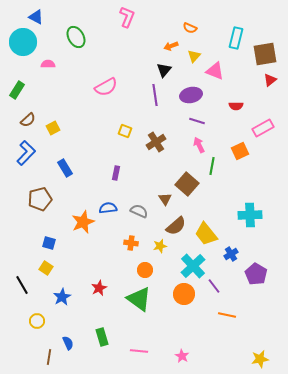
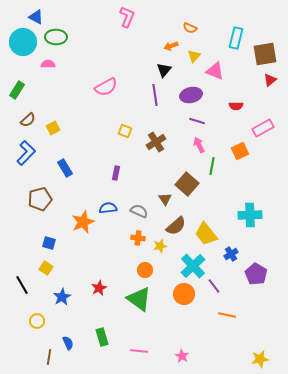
green ellipse at (76, 37): moved 20 px left; rotated 60 degrees counterclockwise
orange cross at (131, 243): moved 7 px right, 5 px up
